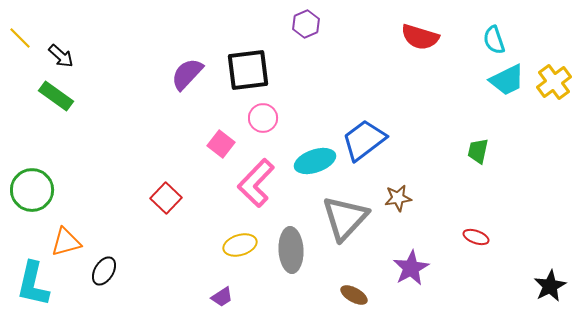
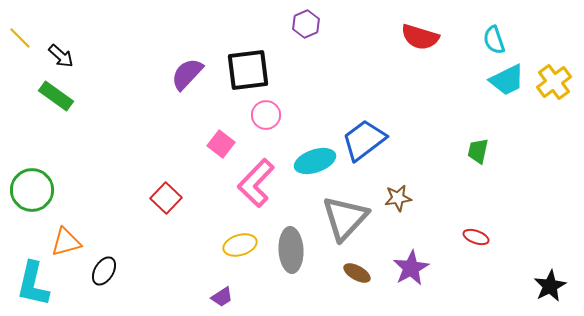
pink circle: moved 3 px right, 3 px up
brown ellipse: moved 3 px right, 22 px up
